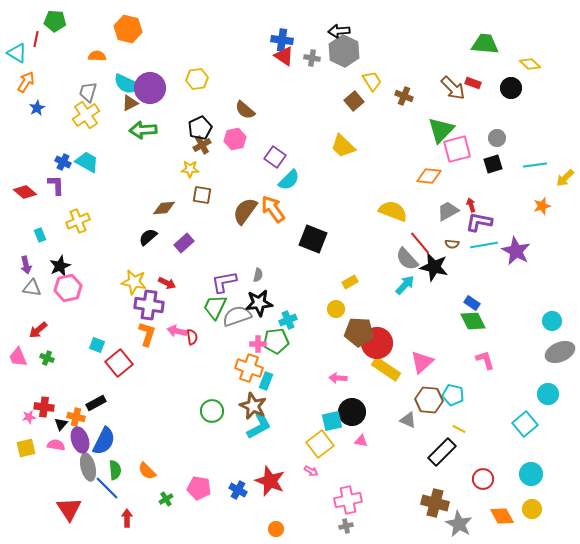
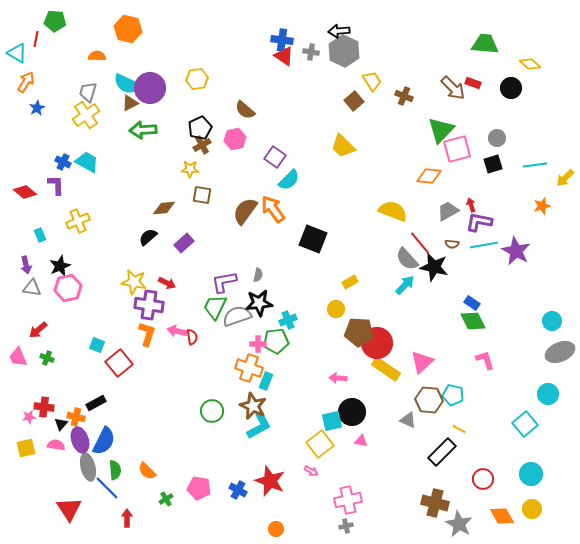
gray cross at (312, 58): moved 1 px left, 6 px up
